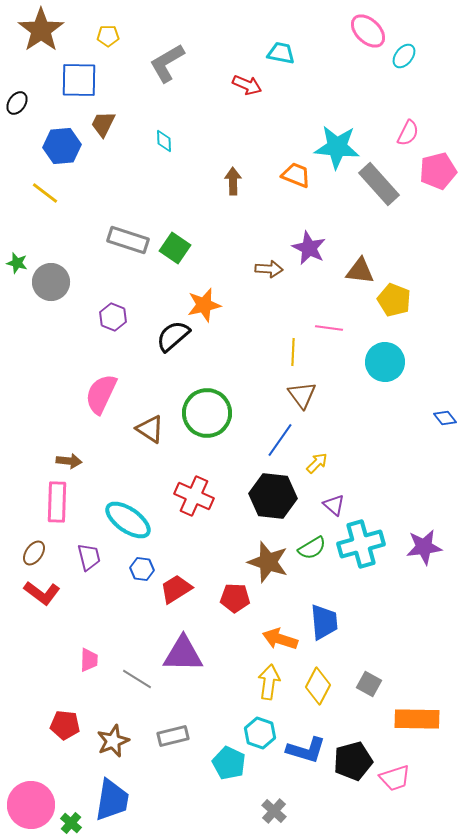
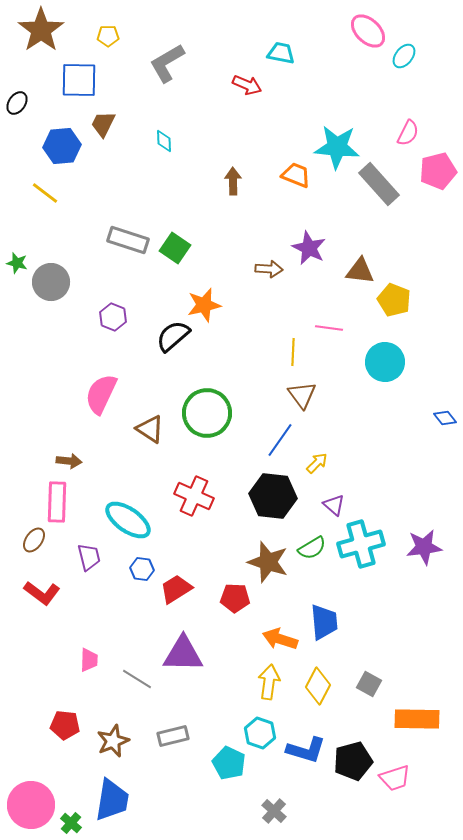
brown ellipse at (34, 553): moved 13 px up
